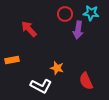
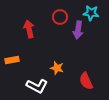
red circle: moved 5 px left, 3 px down
red arrow: rotated 30 degrees clockwise
white L-shape: moved 4 px left
